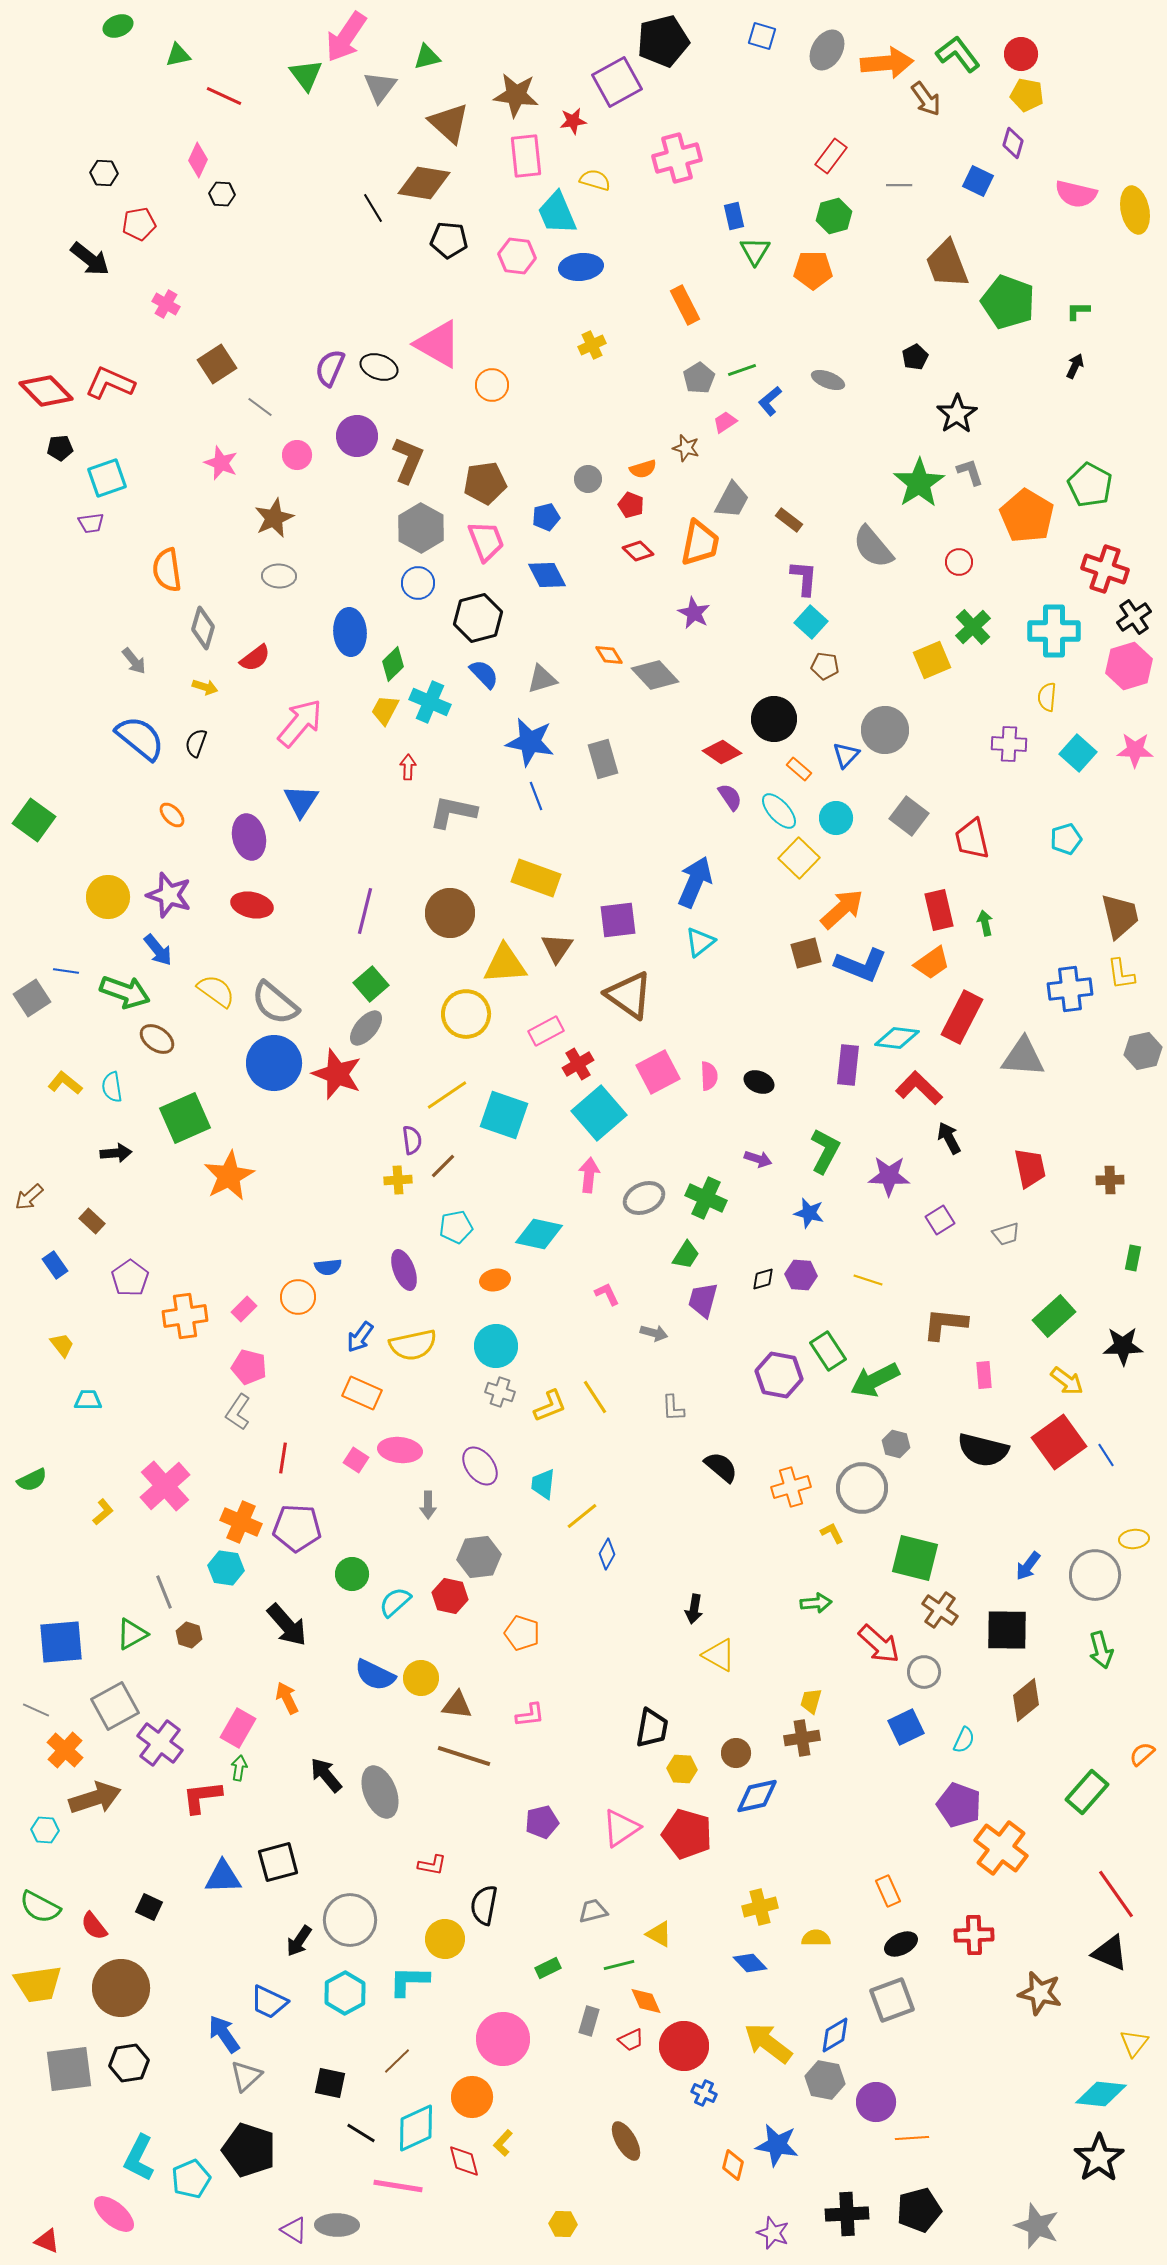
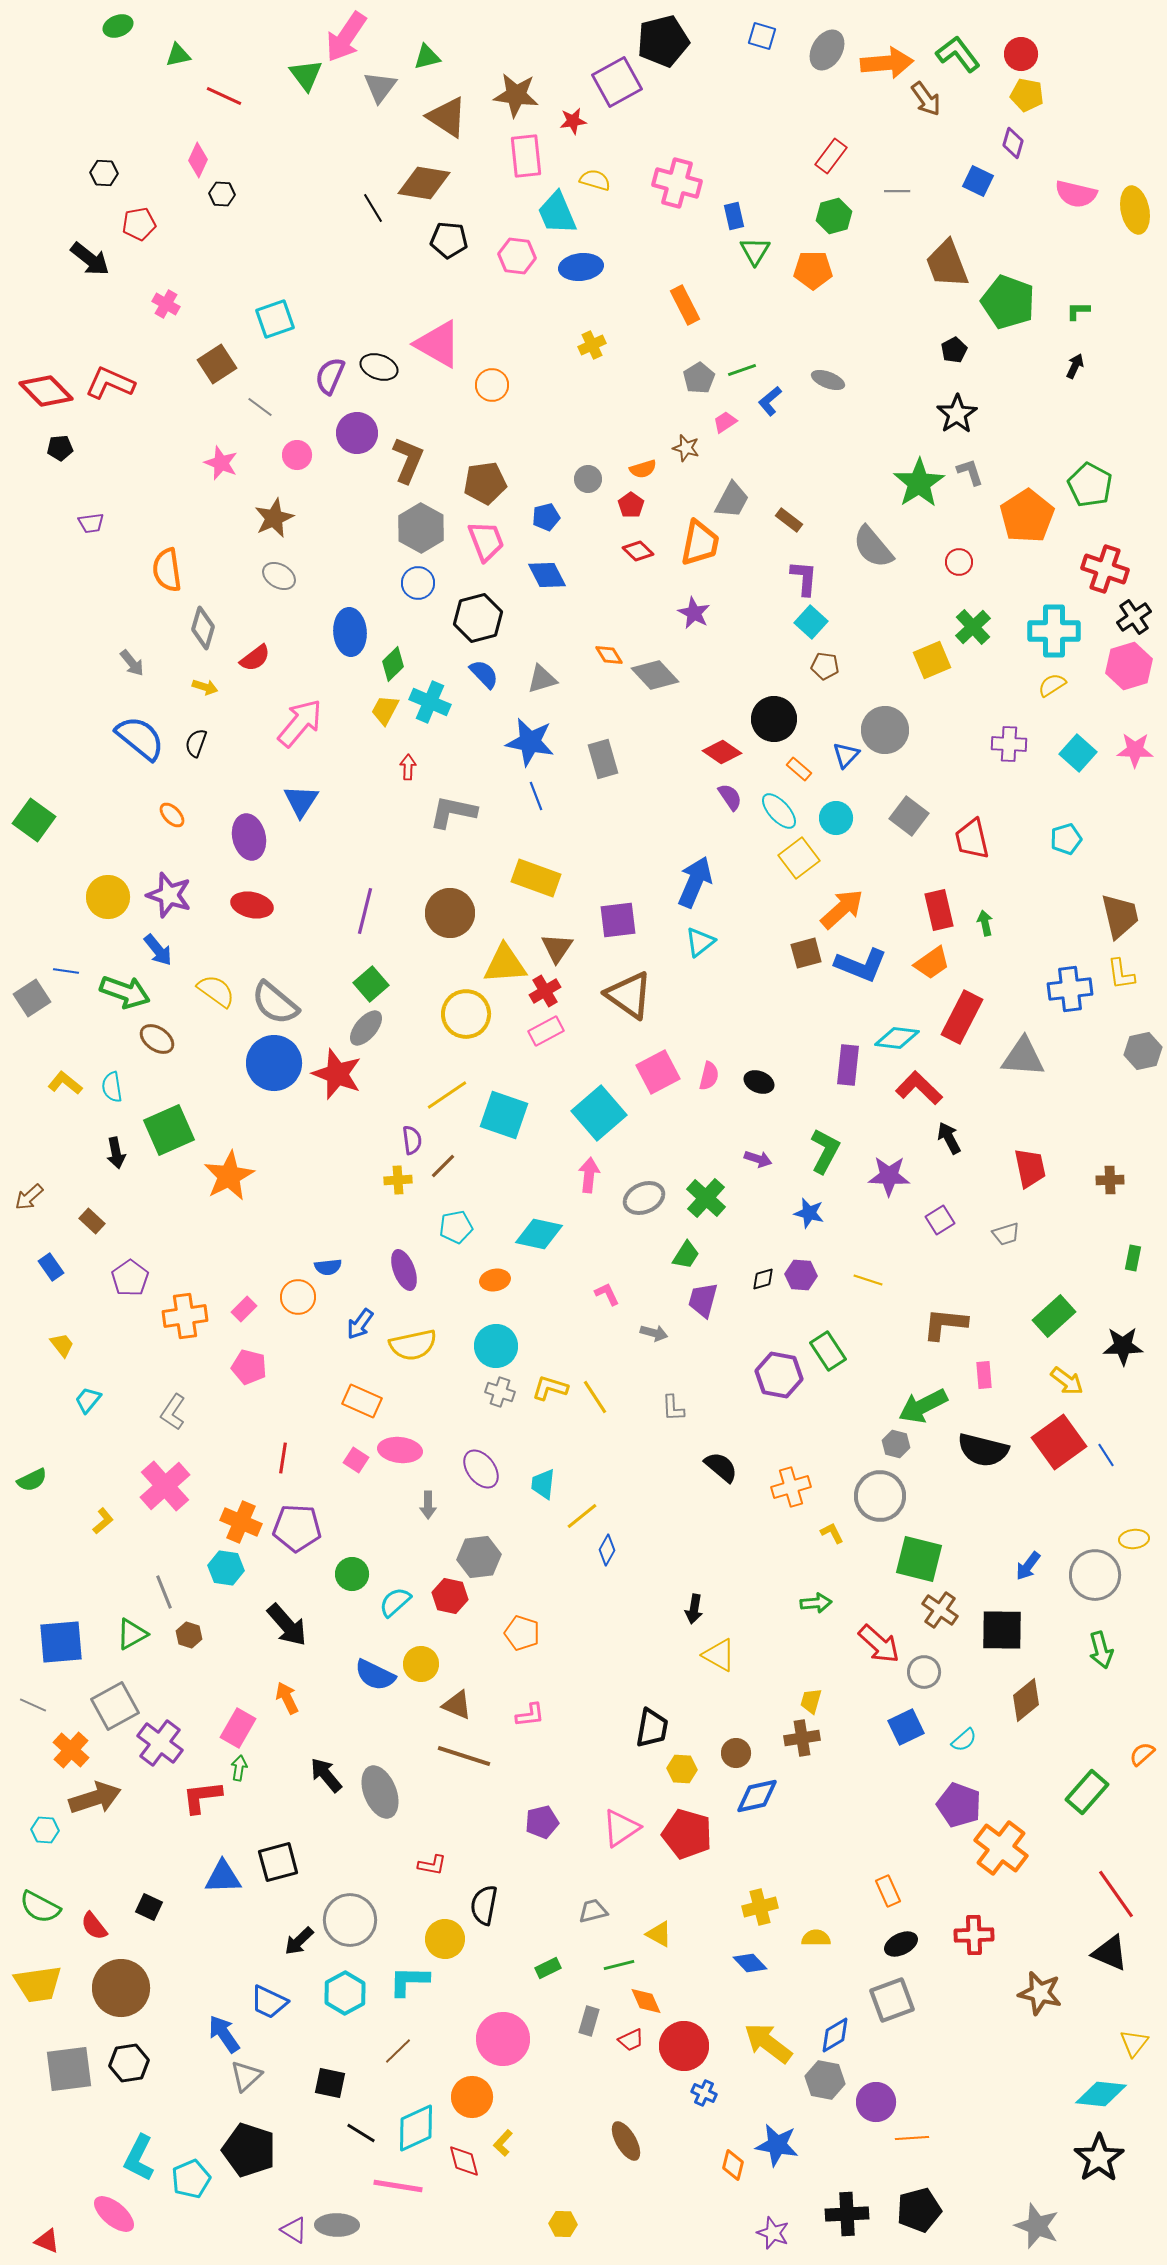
brown triangle at (449, 123): moved 2 px left, 6 px up; rotated 9 degrees counterclockwise
pink cross at (677, 158): moved 25 px down; rotated 30 degrees clockwise
gray line at (899, 185): moved 2 px left, 6 px down
black pentagon at (915, 357): moved 39 px right, 7 px up
purple semicircle at (330, 368): moved 8 px down
purple circle at (357, 436): moved 3 px up
cyan square at (107, 478): moved 168 px right, 159 px up
red pentagon at (631, 505): rotated 15 degrees clockwise
orange pentagon at (1027, 516): rotated 8 degrees clockwise
gray ellipse at (279, 576): rotated 28 degrees clockwise
gray arrow at (134, 661): moved 2 px left, 2 px down
yellow semicircle at (1047, 697): moved 5 px right, 12 px up; rotated 52 degrees clockwise
yellow square at (799, 858): rotated 9 degrees clockwise
red cross at (578, 1064): moved 33 px left, 73 px up
pink semicircle at (709, 1076): rotated 16 degrees clockwise
green square at (185, 1118): moved 16 px left, 12 px down
black arrow at (116, 1153): rotated 84 degrees clockwise
green cross at (706, 1198): rotated 18 degrees clockwise
blue rectangle at (55, 1265): moved 4 px left, 2 px down
blue arrow at (360, 1337): moved 13 px up
green arrow at (875, 1380): moved 48 px right, 26 px down
orange rectangle at (362, 1393): moved 8 px down
cyan trapezoid at (88, 1400): rotated 52 degrees counterclockwise
yellow L-shape at (550, 1406): moved 18 px up; rotated 141 degrees counterclockwise
gray L-shape at (238, 1412): moved 65 px left
purple ellipse at (480, 1466): moved 1 px right, 3 px down
gray circle at (862, 1488): moved 18 px right, 8 px down
yellow L-shape at (103, 1512): moved 9 px down
blue diamond at (607, 1554): moved 4 px up
green square at (915, 1558): moved 4 px right, 1 px down
black square at (1007, 1630): moved 5 px left
yellow circle at (421, 1678): moved 14 px up
brown triangle at (457, 1705): rotated 16 degrees clockwise
gray line at (36, 1710): moved 3 px left, 5 px up
cyan semicircle at (964, 1740): rotated 24 degrees clockwise
orange cross at (65, 1750): moved 6 px right
black arrow at (299, 1941): rotated 12 degrees clockwise
brown line at (397, 2061): moved 1 px right, 10 px up
